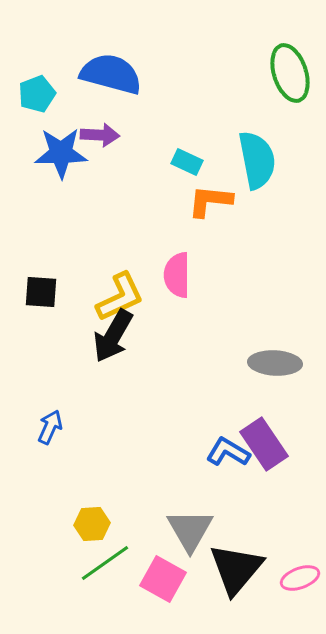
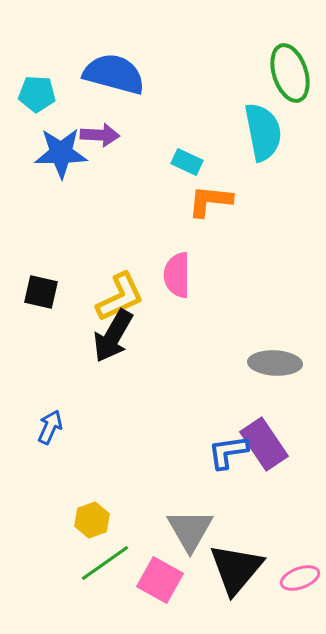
blue semicircle: moved 3 px right
cyan pentagon: rotated 24 degrees clockwise
cyan semicircle: moved 6 px right, 28 px up
black square: rotated 9 degrees clockwise
blue L-shape: rotated 39 degrees counterclockwise
yellow hexagon: moved 4 px up; rotated 16 degrees counterclockwise
pink square: moved 3 px left, 1 px down
